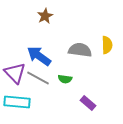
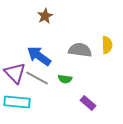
gray line: moved 1 px left
